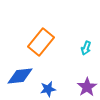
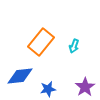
cyan arrow: moved 12 px left, 2 px up
purple star: moved 2 px left
